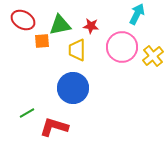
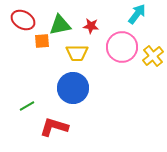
cyan arrow: rotated 10 degrees clockwise
yellow trapezoid: moved 3 px down; rotated 90 degrees counterclockwise
green line: moved 7 px up
